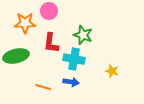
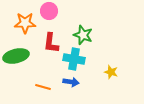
yellow star: moved 1 px left, 1 px down
